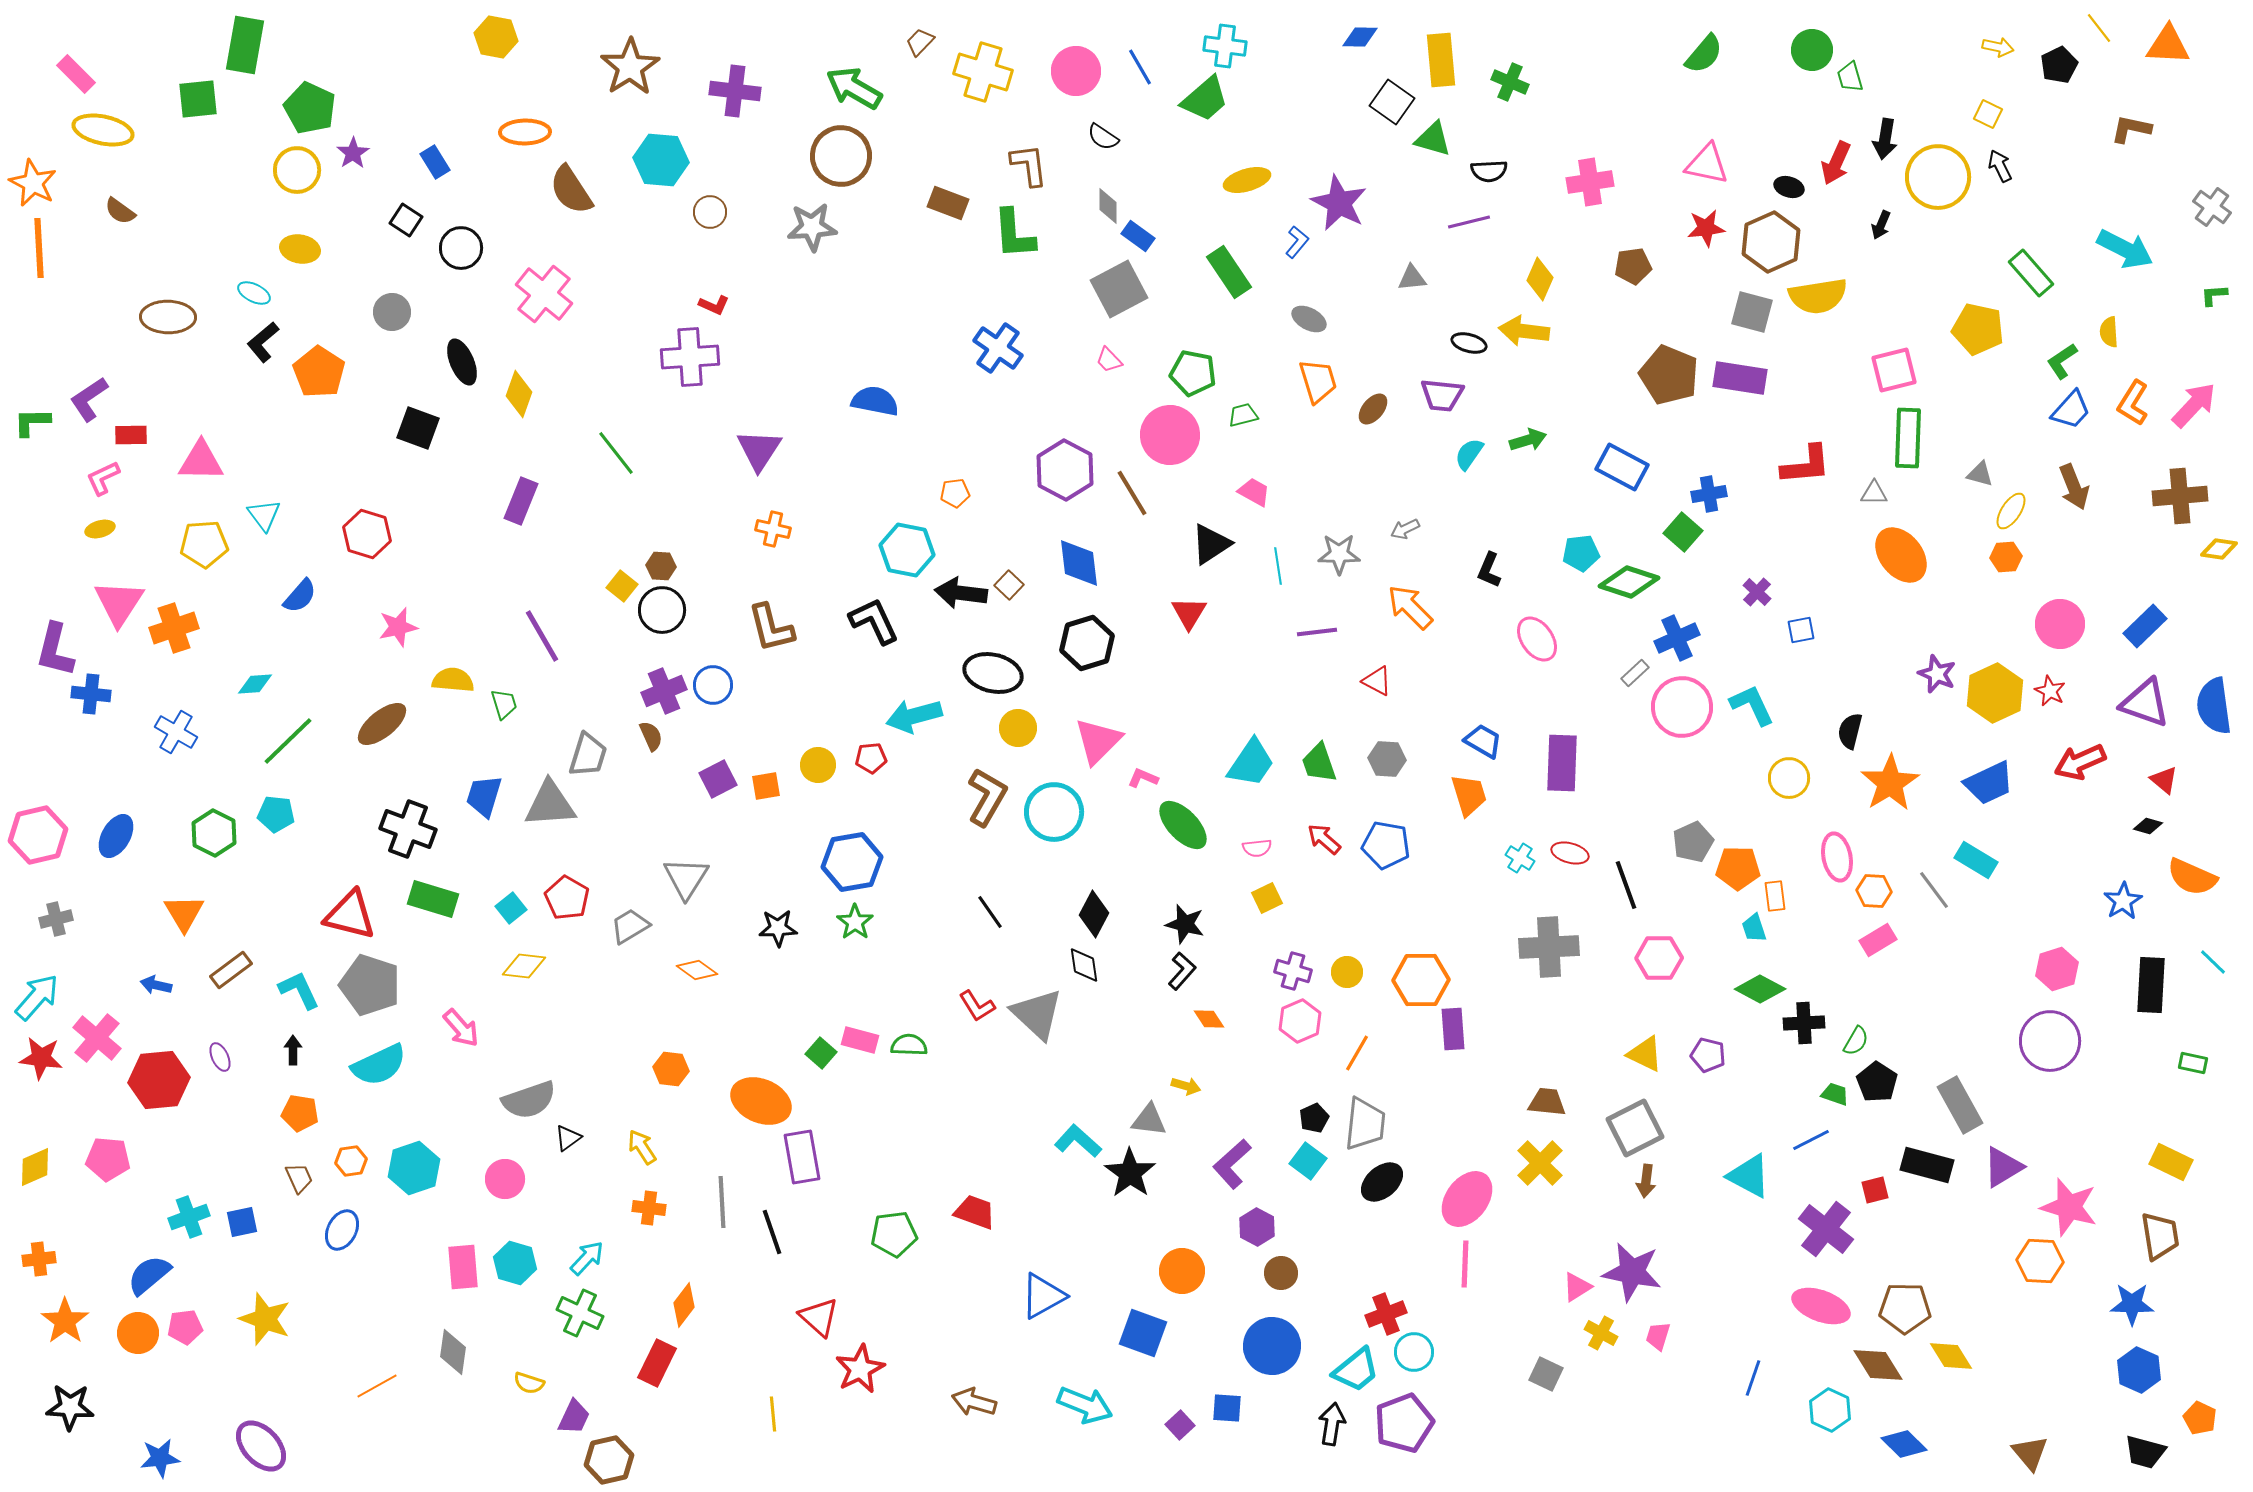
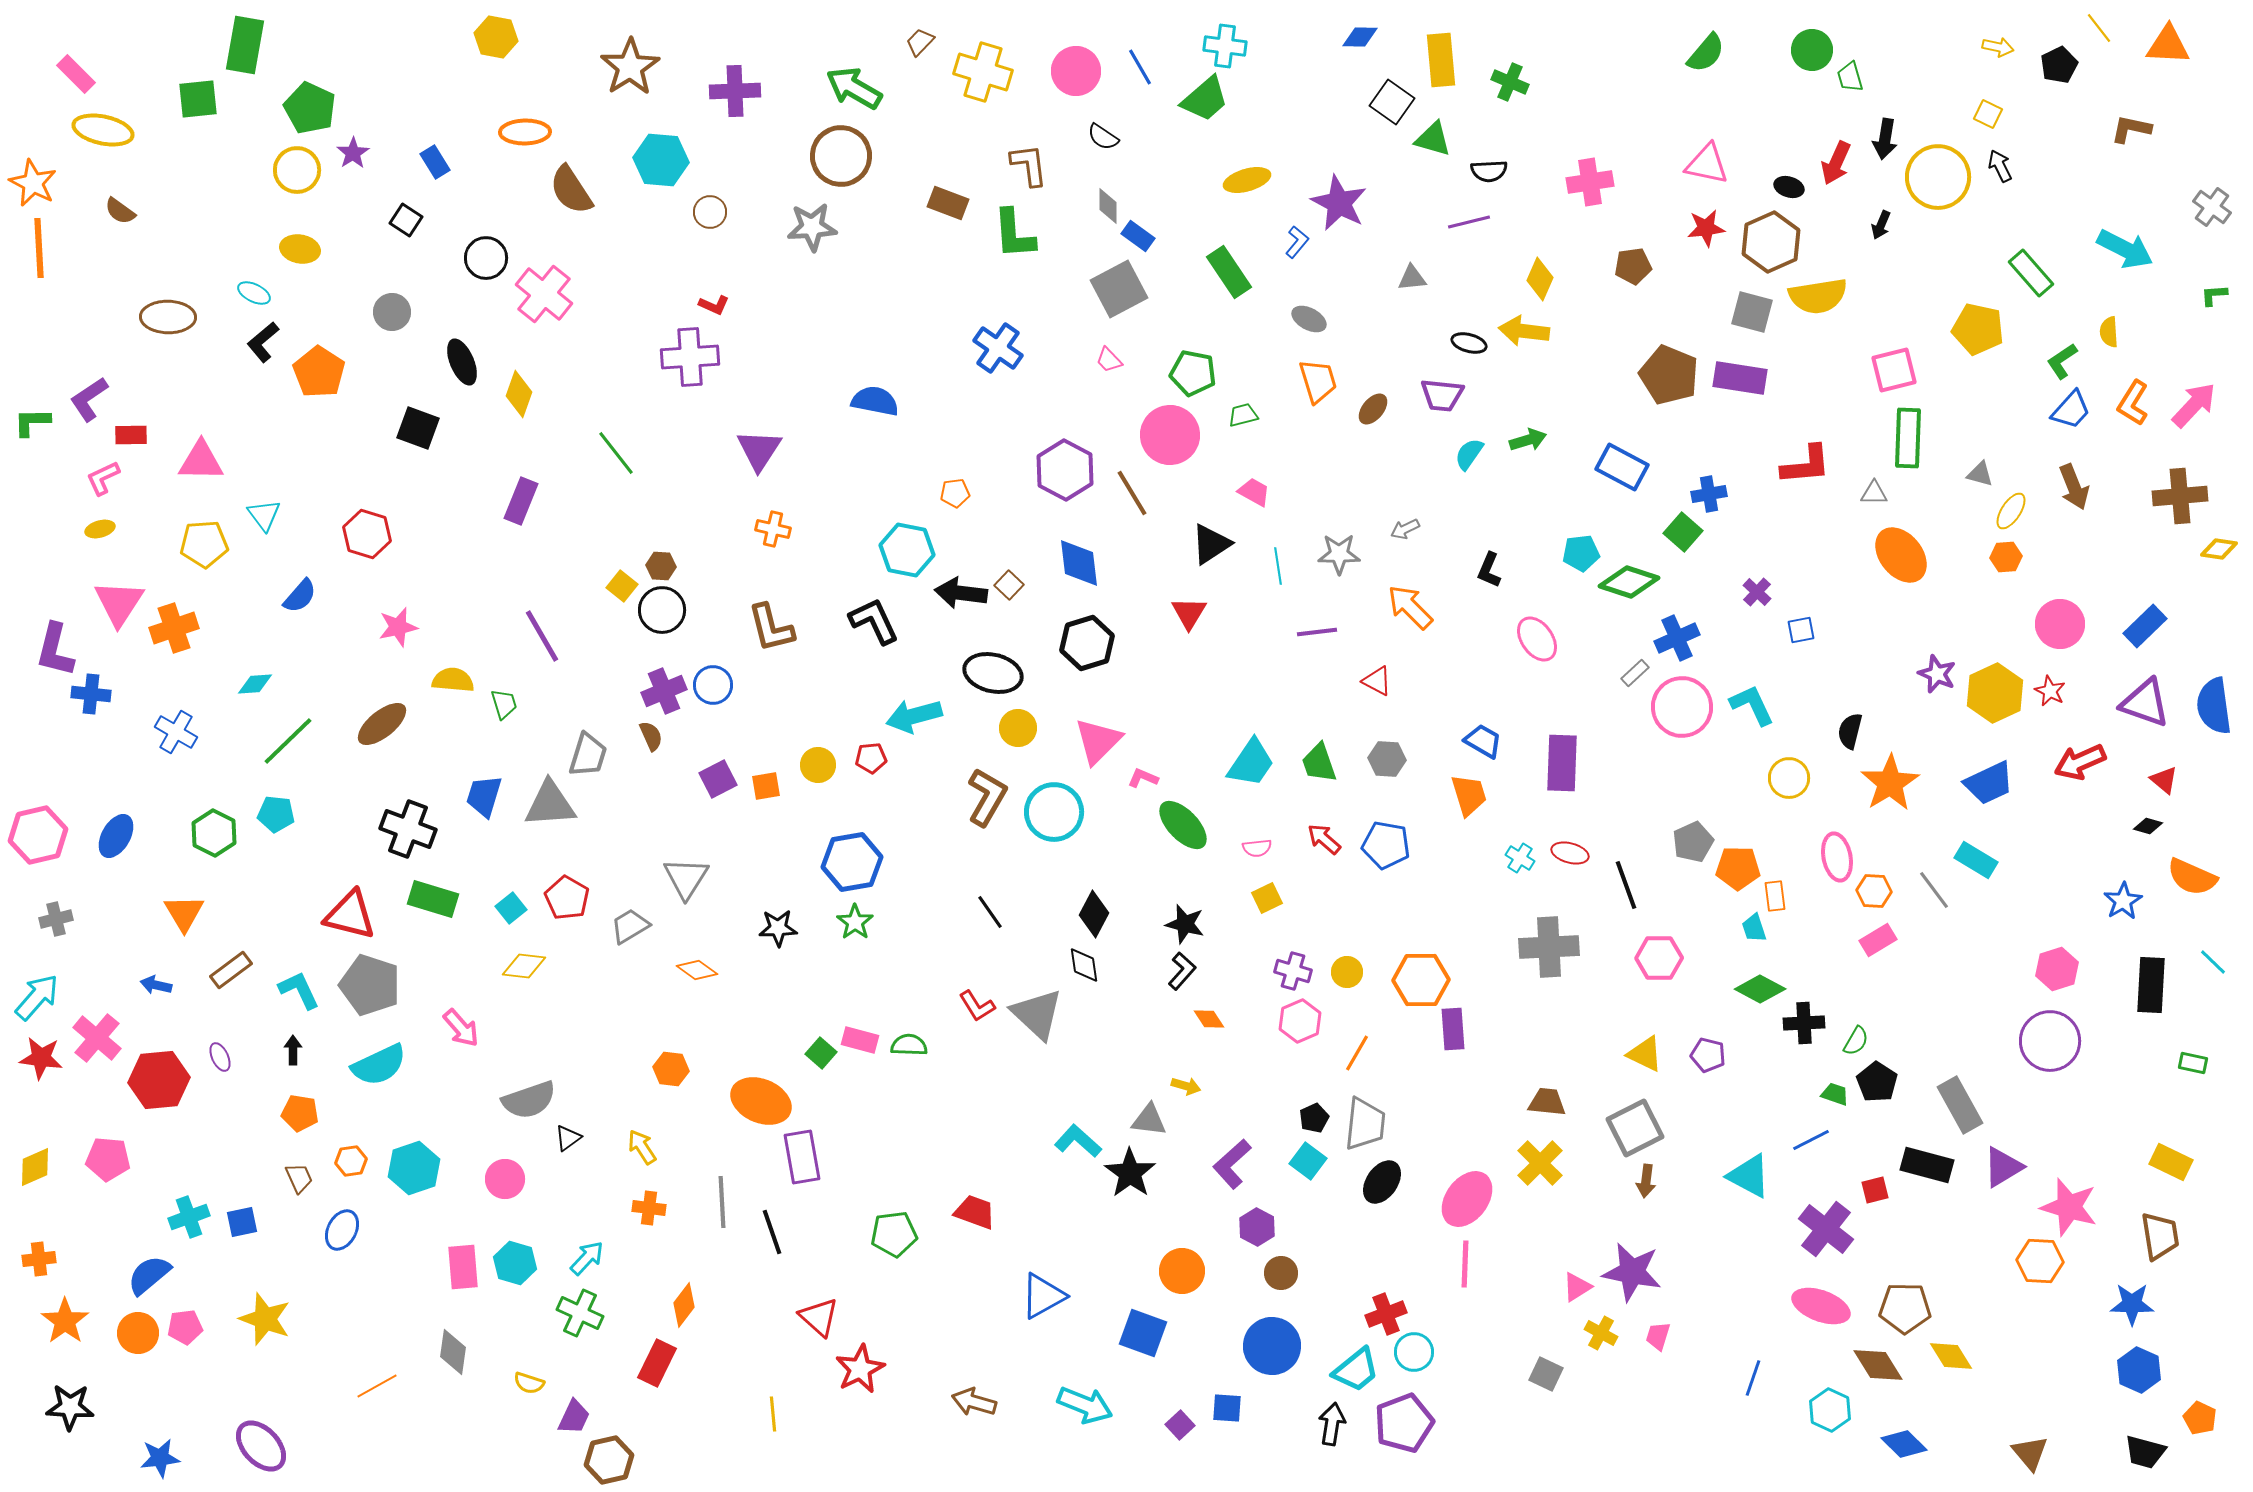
green semicircle at (1704, 54): moved 2 px right, 1 px up
purple cross at (735, 91): rotated 9 degrees counterclockwise
black circle at (461, 248): moved 25 px right, 10 px down
black ellipse at (1382, 1182): rotated 15 degrees counterclockwise
